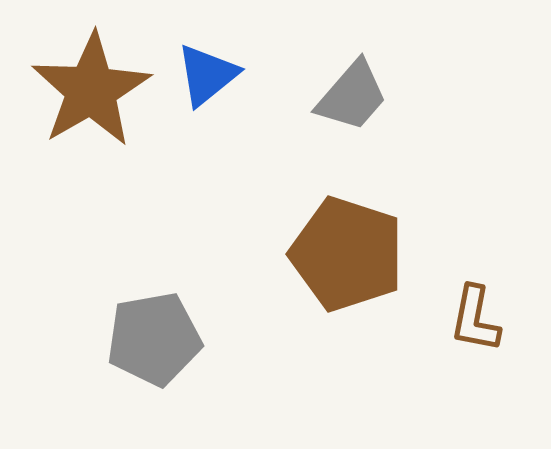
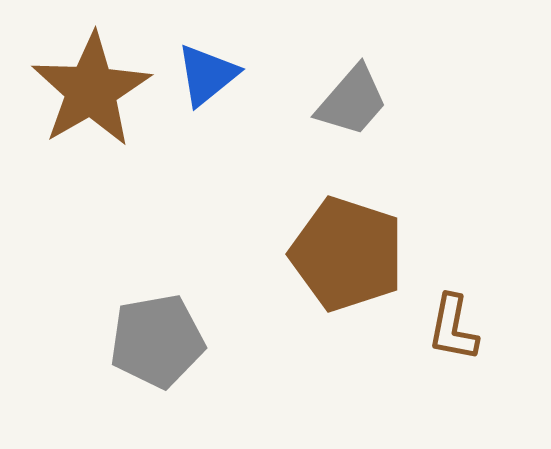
gray trapezoid: moved 5 px down
brown L-shape: moved 22 px left, 9 px down
gray pentagon: moved 3 px right, 2 px down
